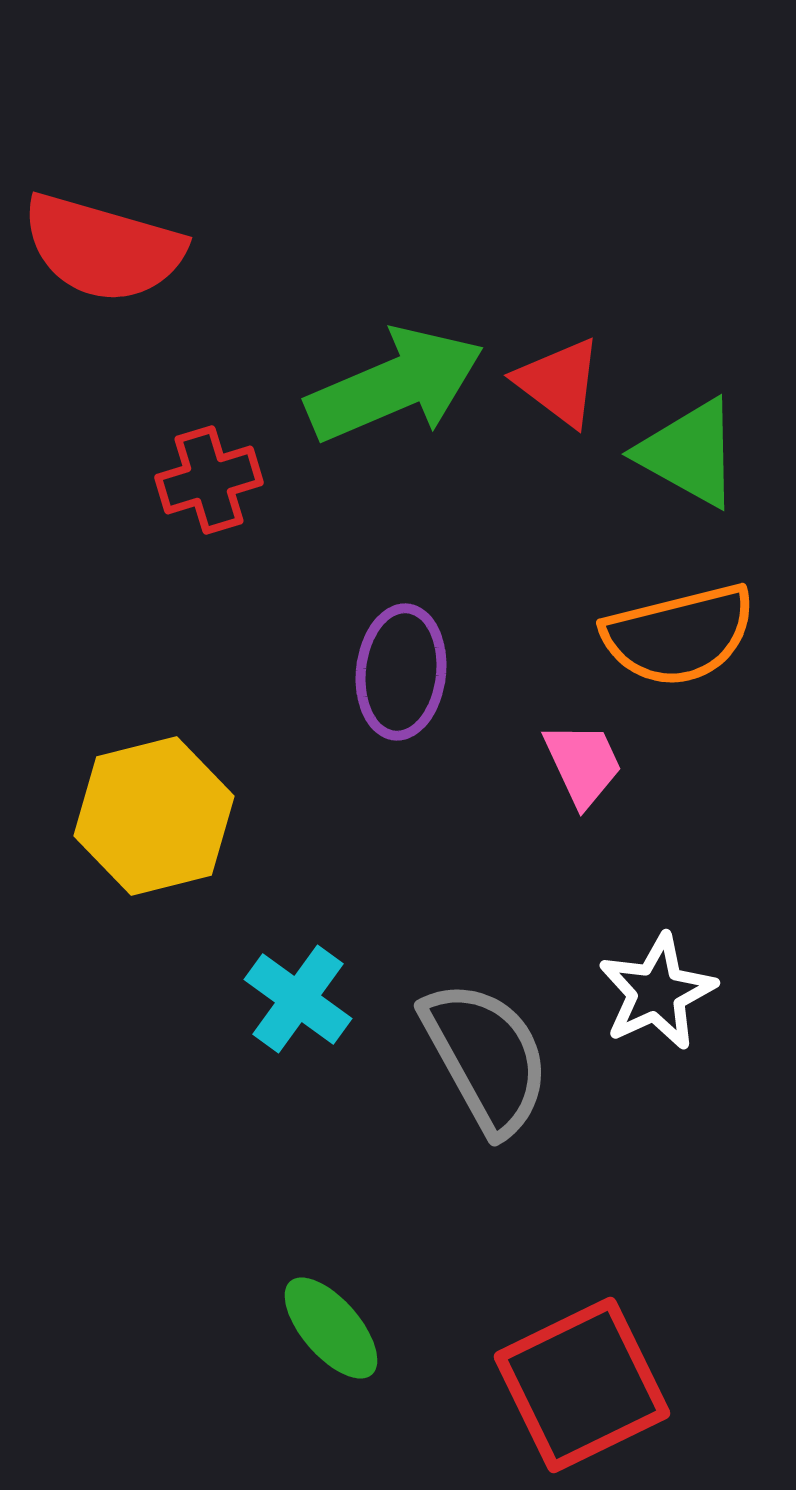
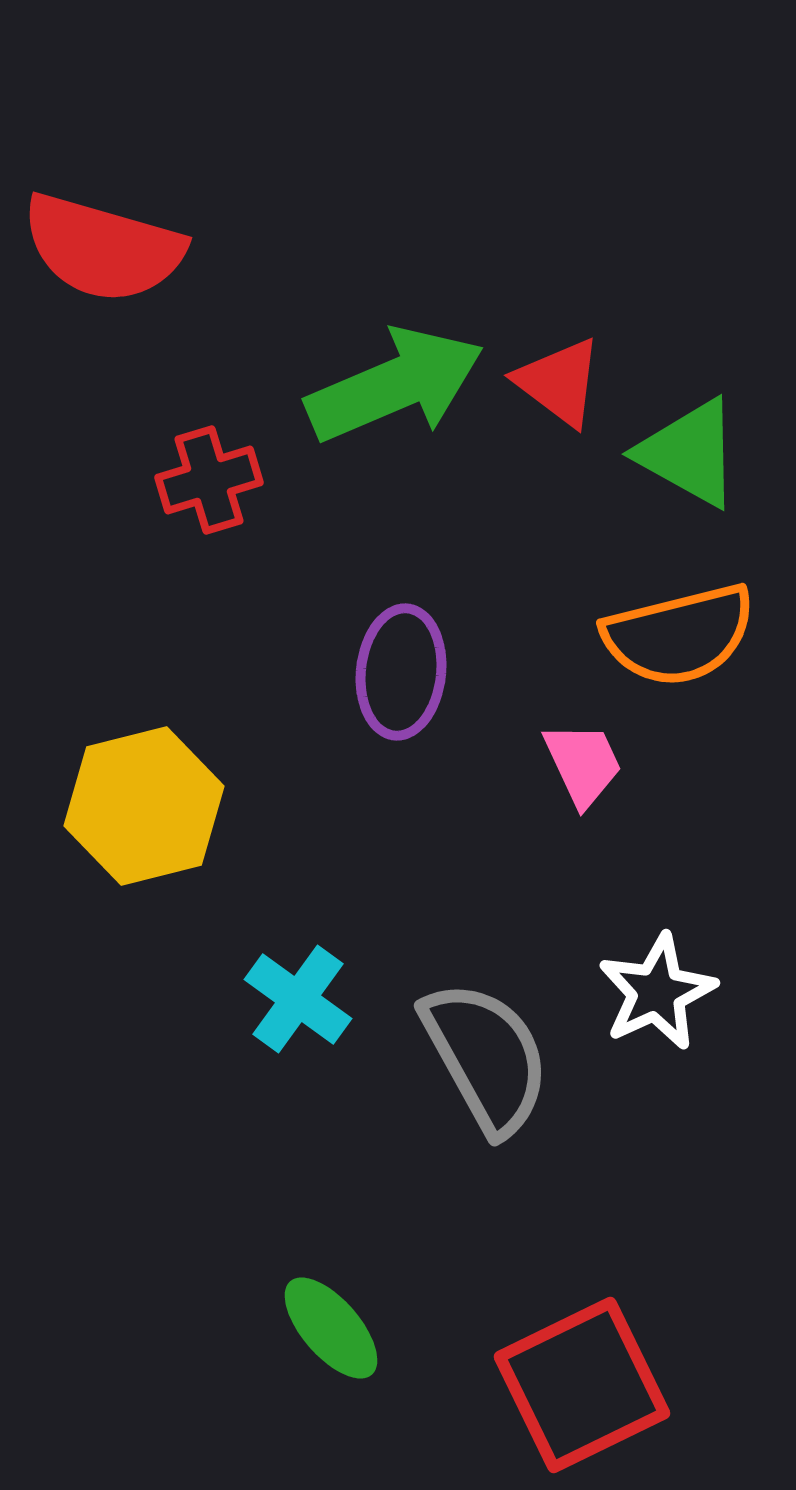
yellow hexagon: moved 10 px left, 10 px up
